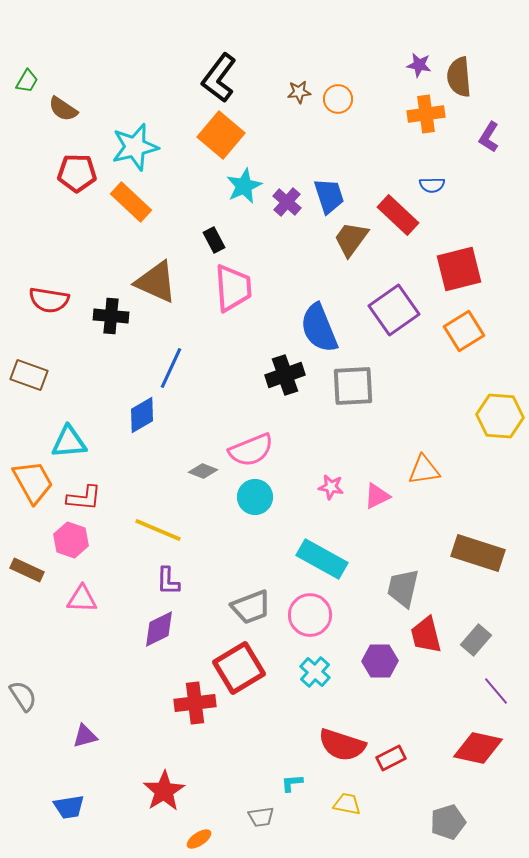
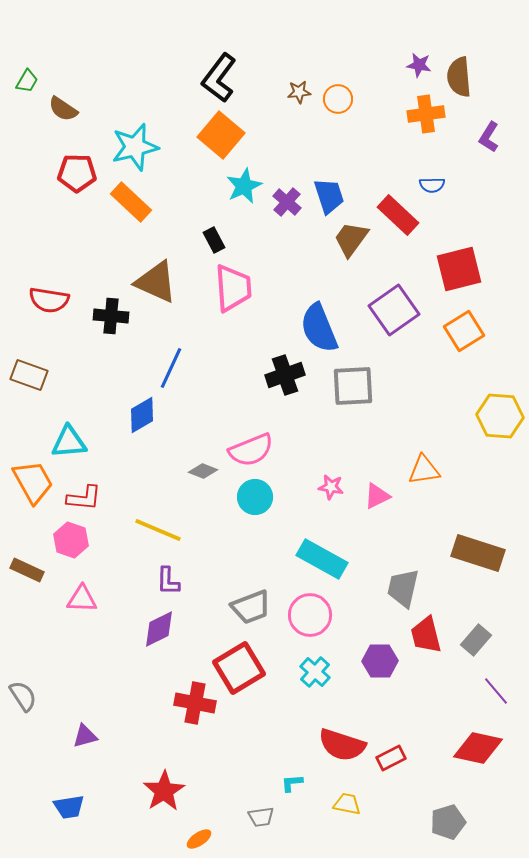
red cross at (195, 703): rotated 18 degrees clockwise
